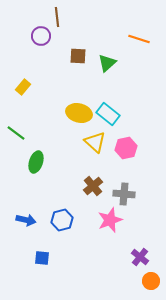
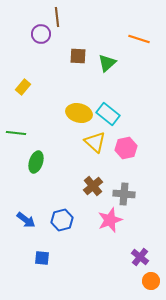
purple circle: moved 2 px up
green line: rotated 30 degrees counterclockwise
blue arrow: rotated 24 degrees clockwise
